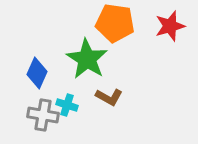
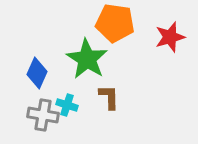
red star: moved 11 px down
brown L-shape: rotated 120 degrees counterclockwise
